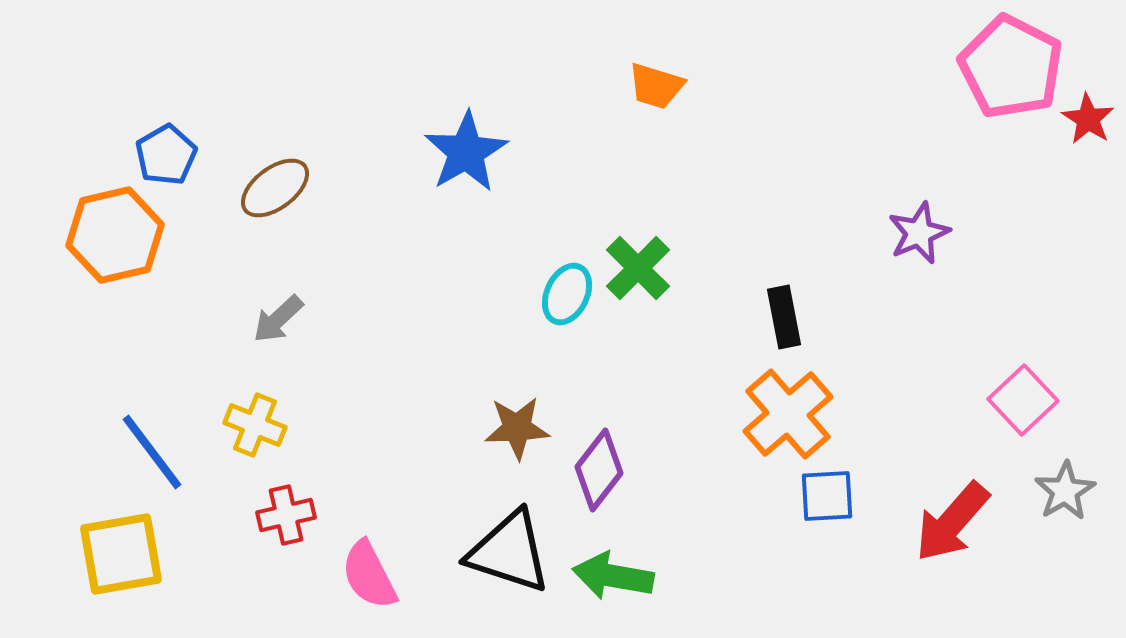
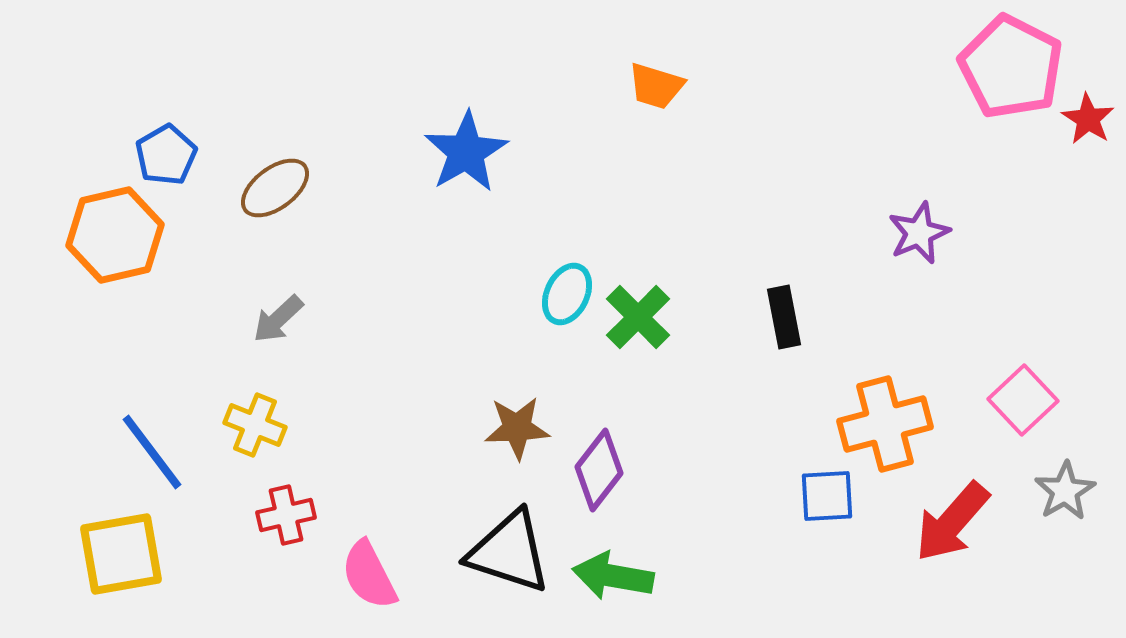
green cross: moved 49 px down
orange cross: moved 97 px right, 10 px down; rotated 26 degrees clockwise
